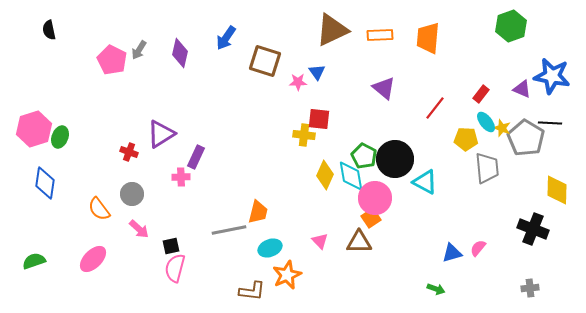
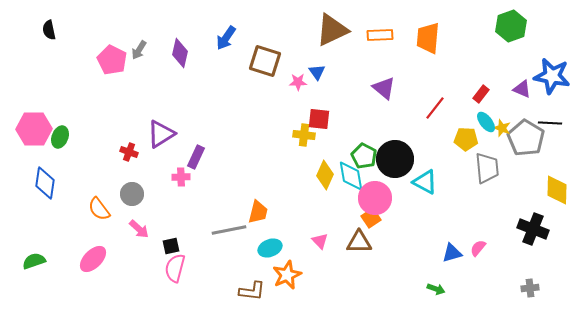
pink hexagon at (34, 129): rotated 16 degrees clockwise
